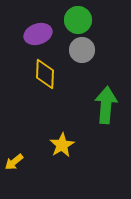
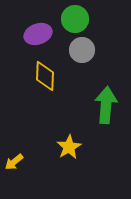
green circle: moved 3 px left, 1 px up
yellow diamond: moved 2 px down
yellow star: moved 7 px right, 2 px down
